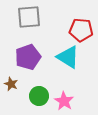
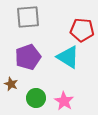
gray square: moved 1 px left
red pentagon: moved 1 px right
green circle: moved 3 px left, 2 px down
